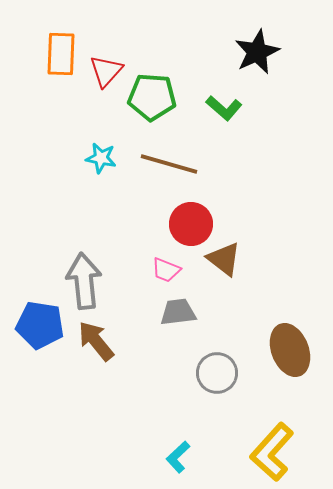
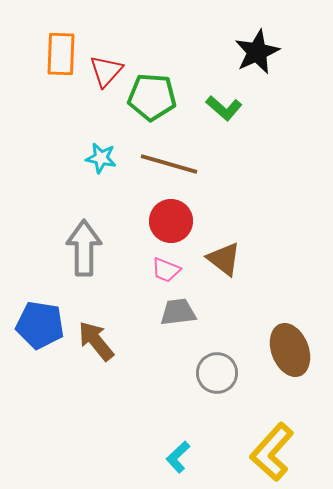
red circle: moved 20 px left, 3 px up
gray arrow: moved 33 px up; rotated 6 degrees clockwise
